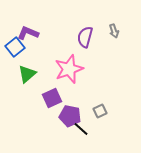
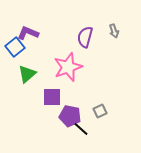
pink star: moved 1 px left, 2 px up
purple square: moved 1 px up; rotated 24 degrees clockwise
